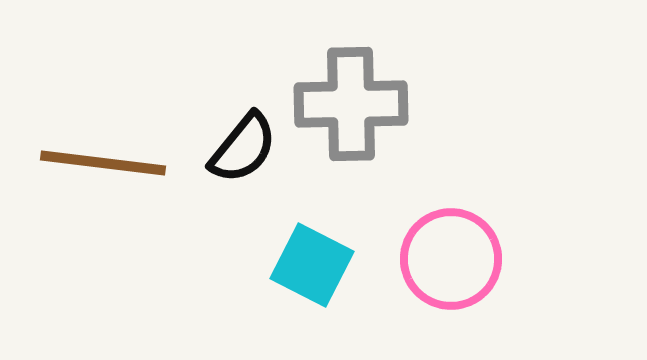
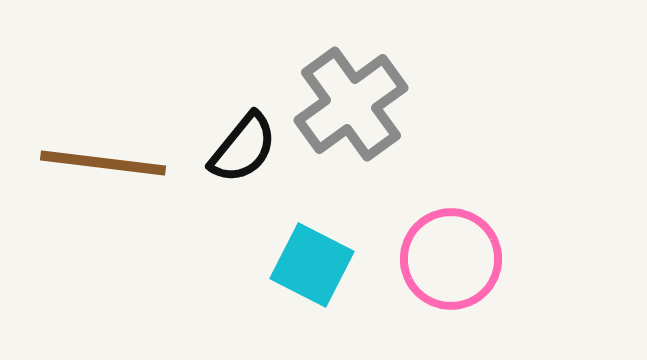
gray cross: rotated 35 degrees counterclockwise
